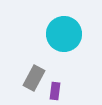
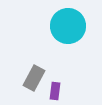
cyan circle: moved 4 px right, 8 px up
